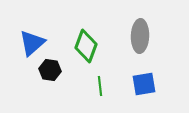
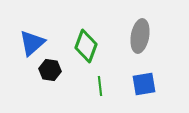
gray ellipse: rotated 8 degrees clockwise
